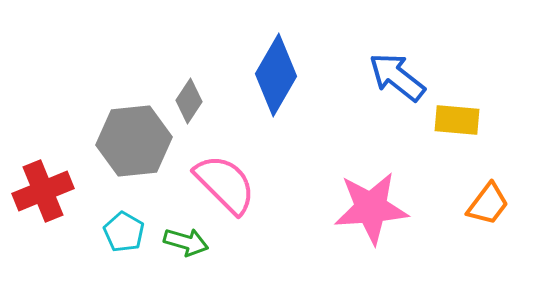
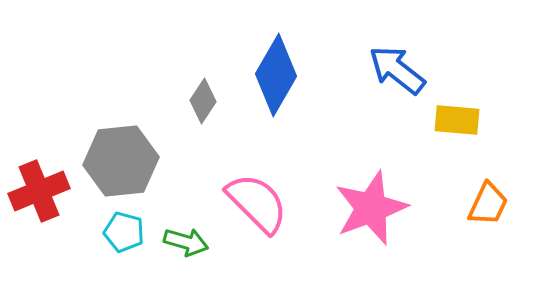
blue arrow: moved 7 px up
gray diamond: moved 14 px right
gray hexagon: moved 13 px left, 20 px down
pink semicircle: moved 32 px right, 19 px down
red cross: moved 4 px left
orange trapezoid: rotated 12 degrees counterclockwise
pink star: rotated 16 degrees counterclockwise
cyan pentagon: rotated 15 degrees counterclockwise
